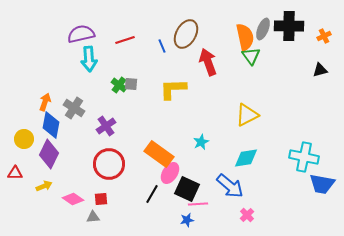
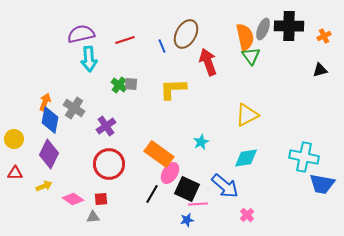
blue diamond: moved 1 px left, 5 px up
yellow circle: moved 10 px left
blue arrow: moved 5 px left
